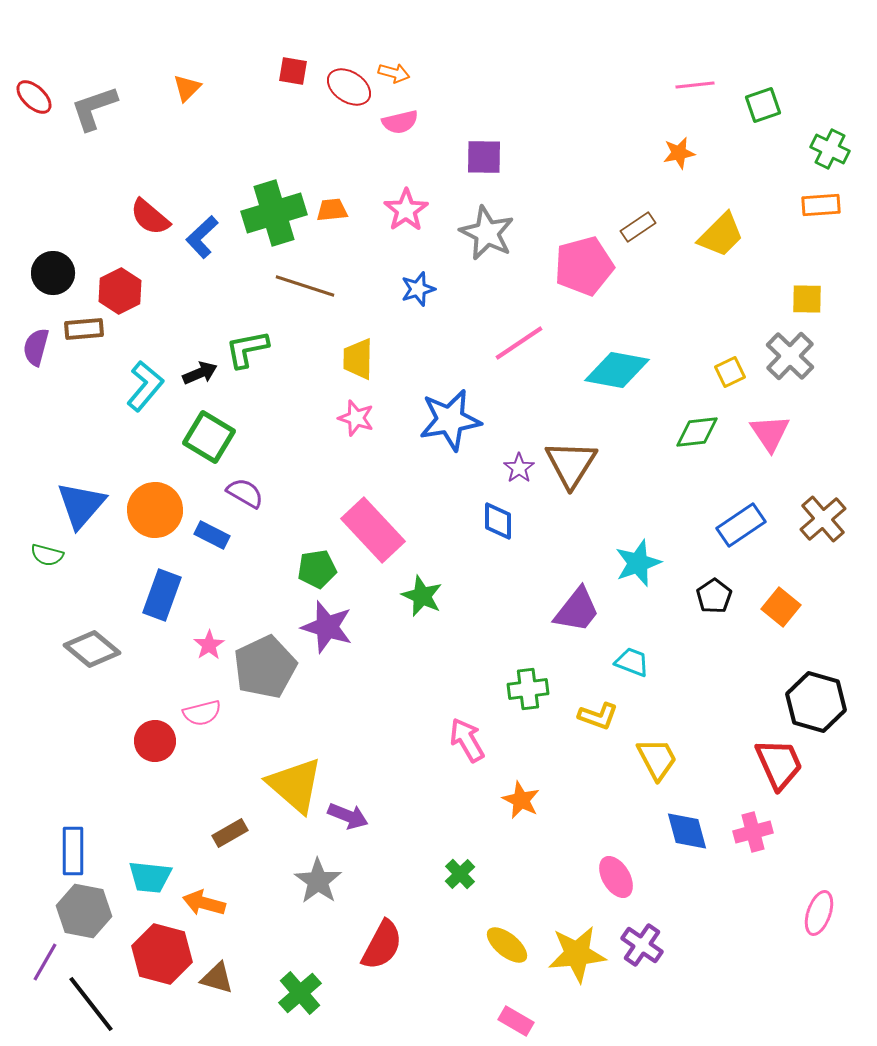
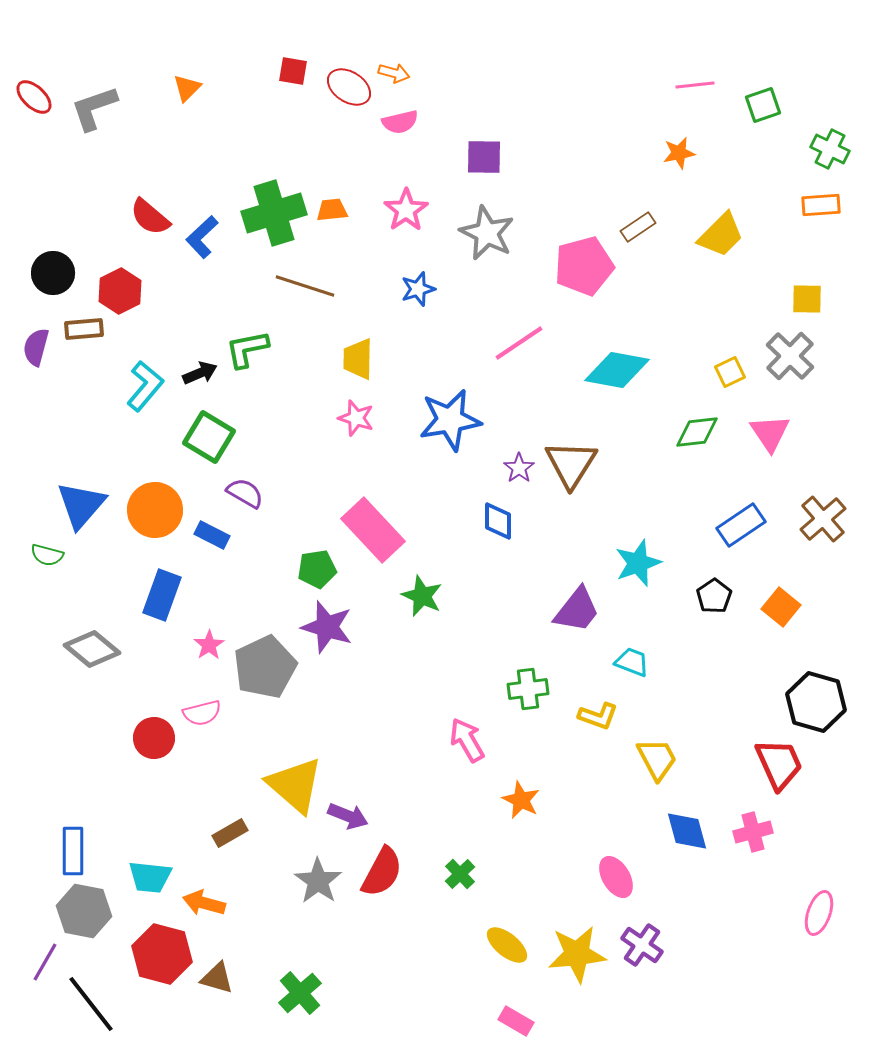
red circle at (155, 741): moved 1 px left, 3 px up
red semicircle at (382, 945): moved 73 px up
